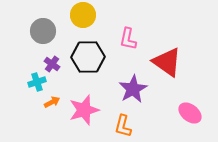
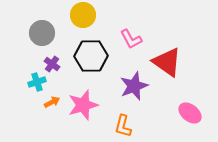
gray circle: moved 1 px left, 2 px down
pink L-shape: moved 3 px right; rotated 40 degrees counterclockwise
black hexagon: moved 3 px right, 1 px up
purple star: moved 1 px right, 3 px up; rotated 8 degrees clockwise
pink star: moved 1 px left, 5 px up
